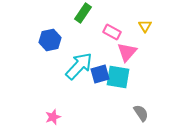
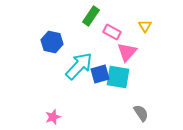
green rectangle: moved 8 px right, 3 px down
blue hexagon: moved 2 px right, 2 px down; rotated 25 degrees clockwise
